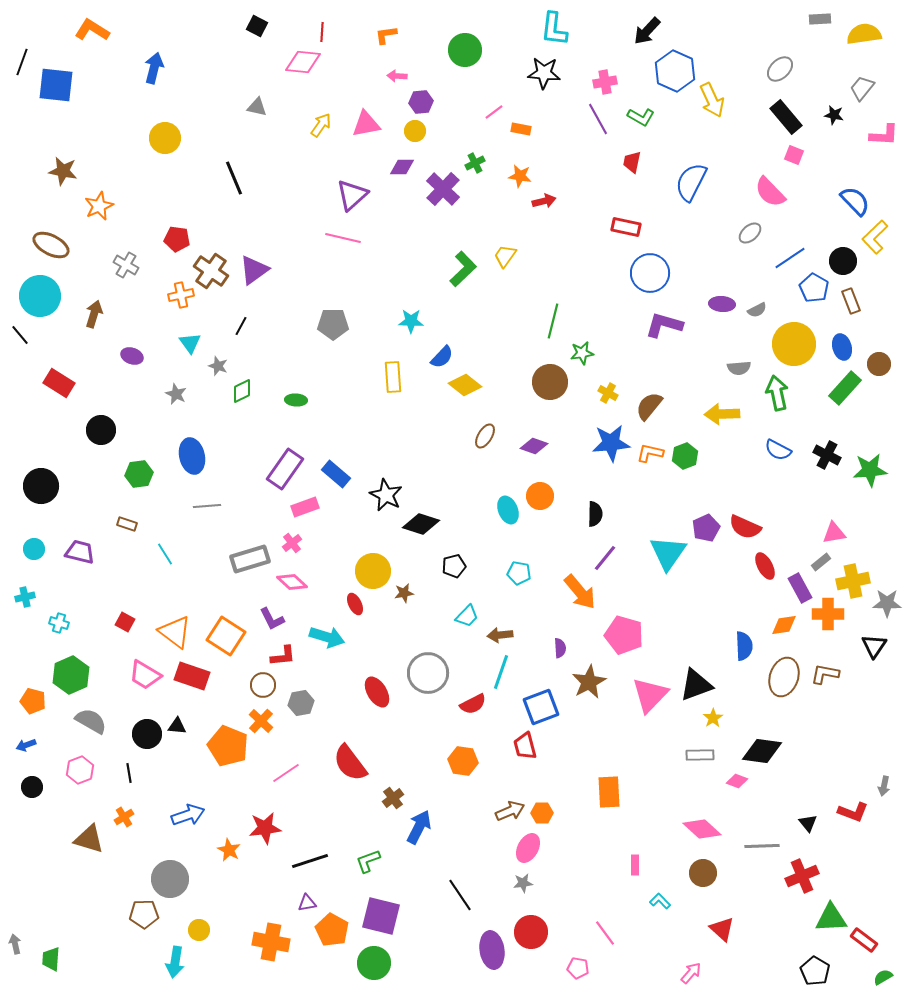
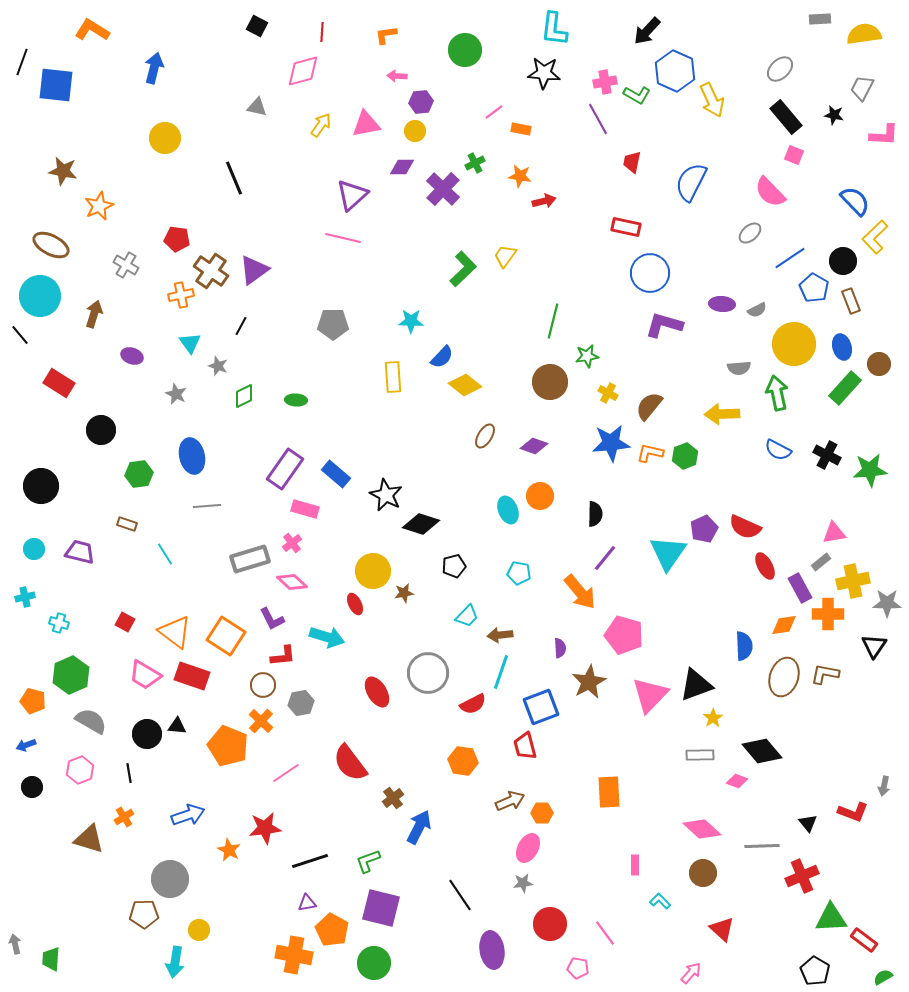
pink diamond at (303, 62): moved 9 px down; rotated 21 degrees counterclockwise
gray trapezoid at (862, 88): rotated 12 degrees counterclockwise
green L-shape at (641, 117): moved 4 px left, 22 px up
green star at (582, 353): moved 5 px right, 3 px down
green diamond at (242, 391): moved 2 px right, 5 px down
pink rectangle at (305, 507): moved 2 px down; rotated 36 degrees clockwise
purple pentagon at (706, 528): moved 2 px left, 1 px down
black diamond at (762, 751): rotated 42 degrees clockwise
brown arrow at (510, 811): moved 10 px up
purple square at (381, 916): moved 8 px up
red circle at (531, 932): moved 19 px right, 8 px up
orange cross at (271, 942): moved 23 px right, 13 px down
